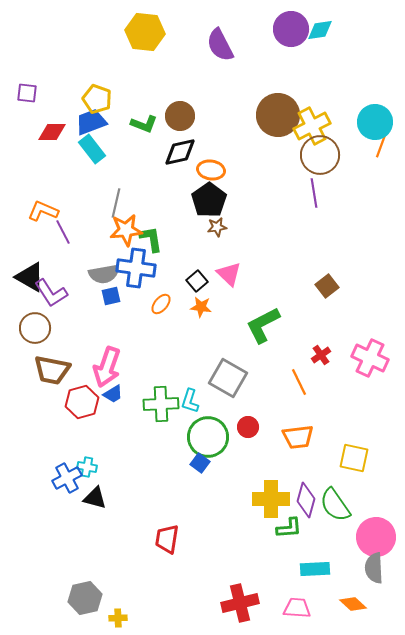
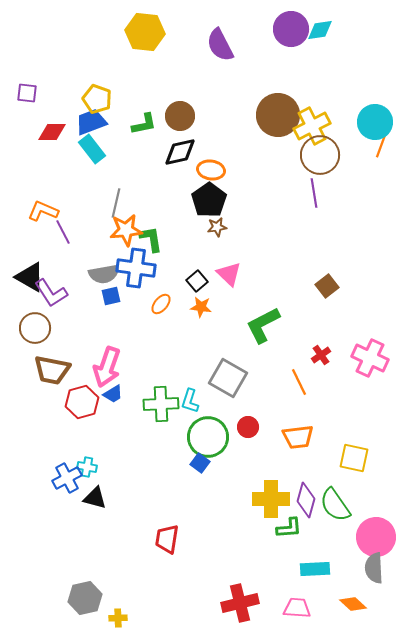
green L-shape at (144, 124): rotated 32 degrees counterclockwise
